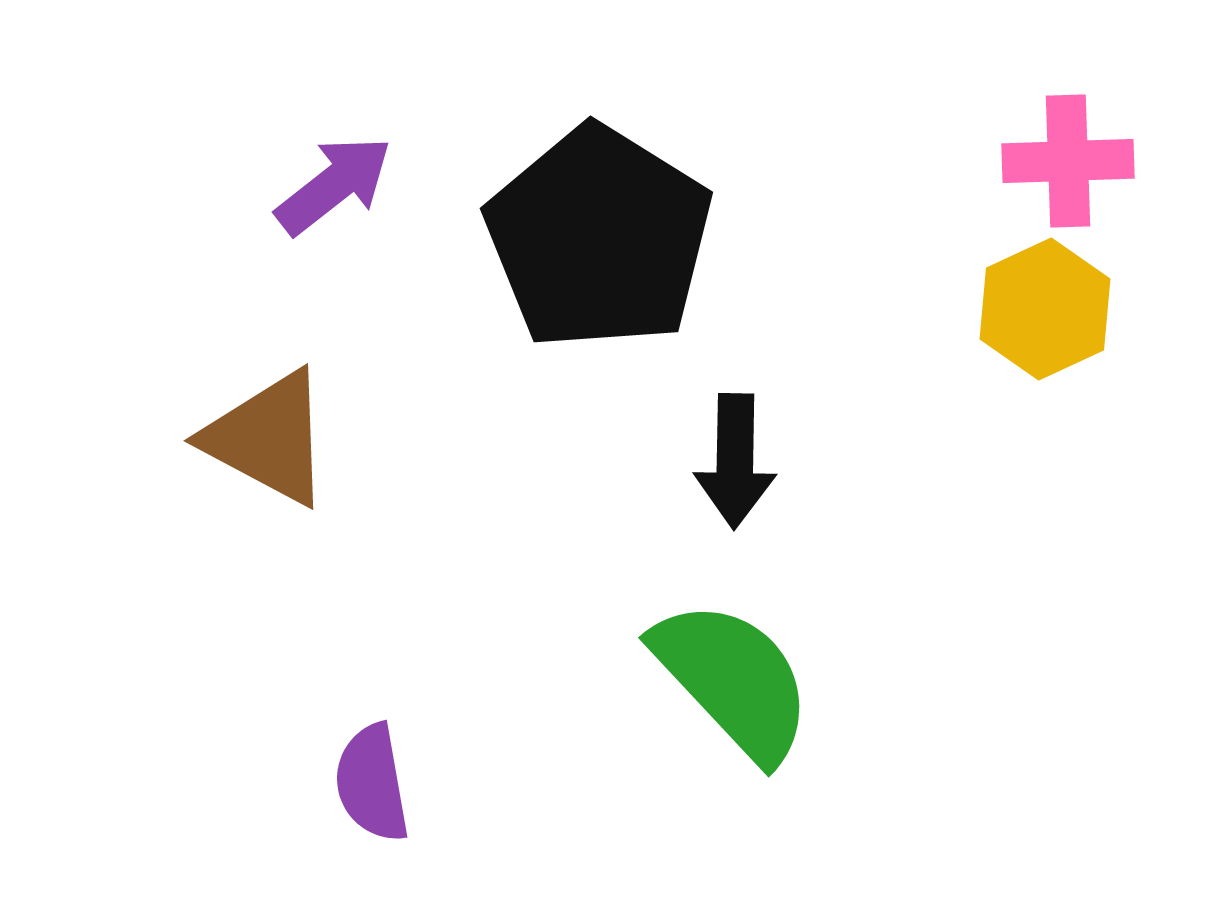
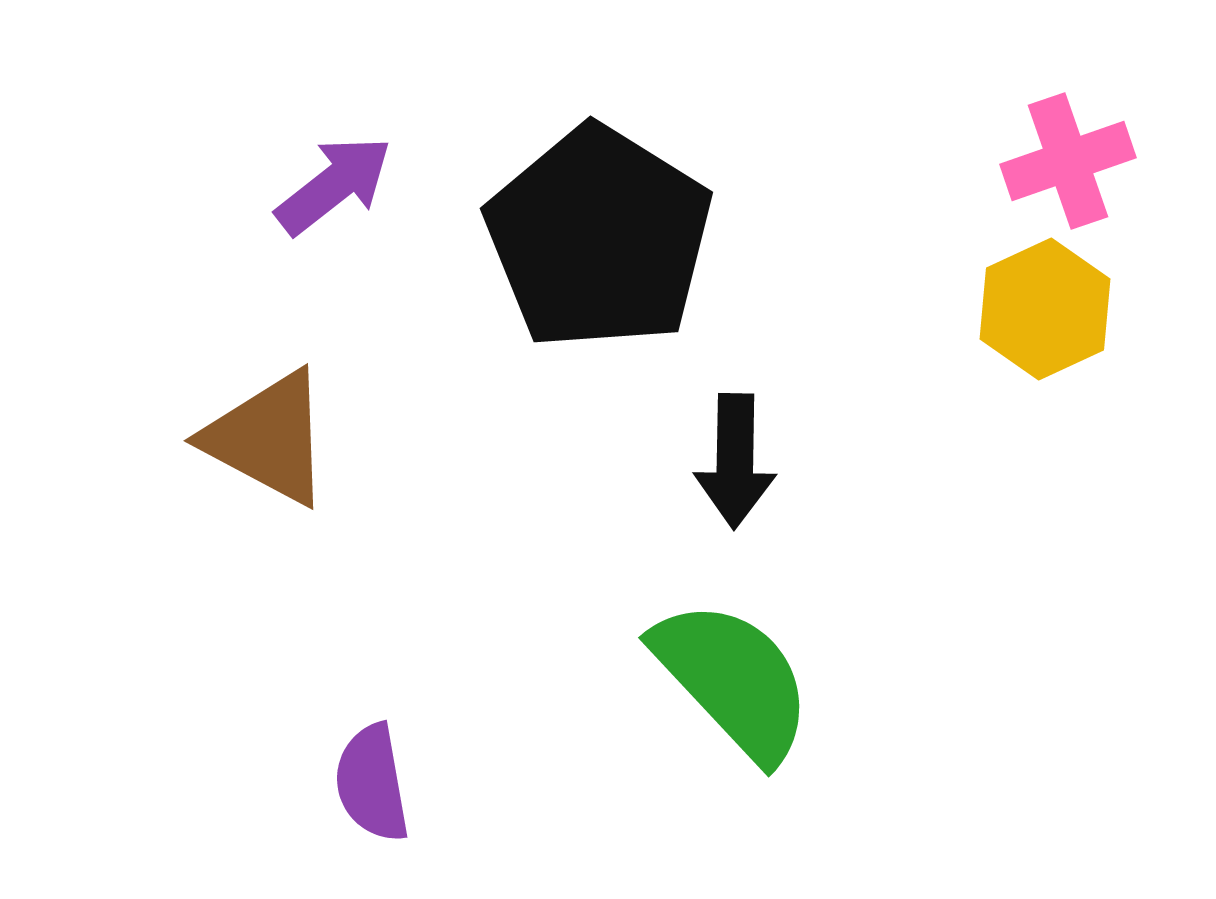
pink cross: rotated 17 degrees counterclockwise
